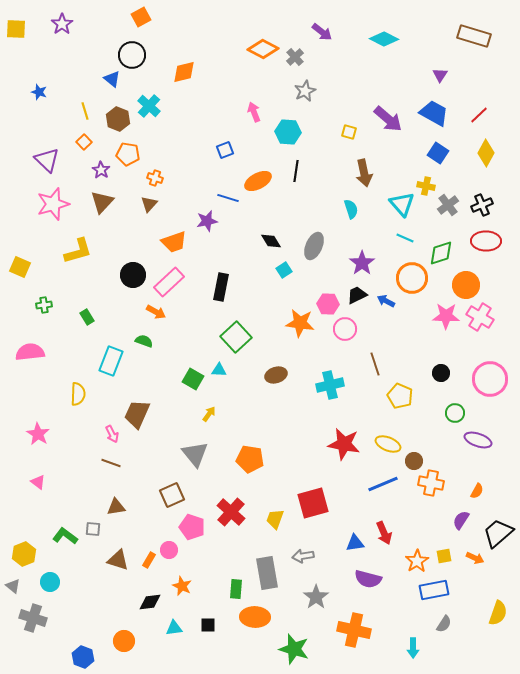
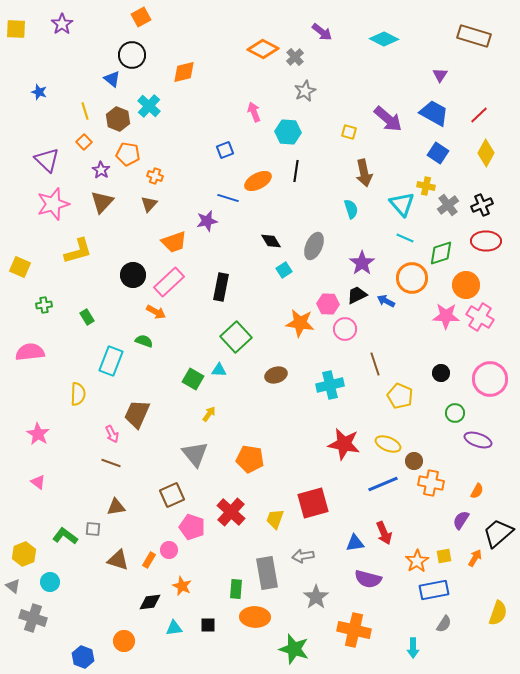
orange cross at (155, 178): moved 2 px up
orange arrow at (475, 558): rotated 84 degrees counterclockwise
